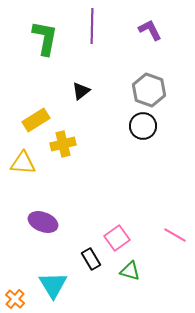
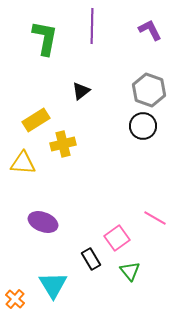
pink line: moved 20 px left, 17 px up
green triangle: rotated 35 degrees clockwise
